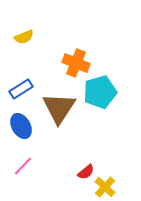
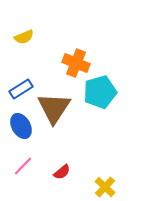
brown triangle: moved 5 px left
red semicircle: moved 24 px left
